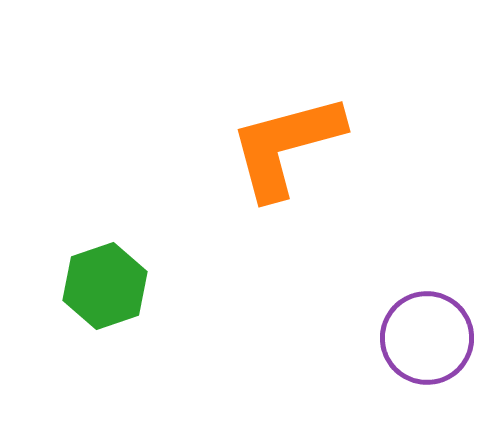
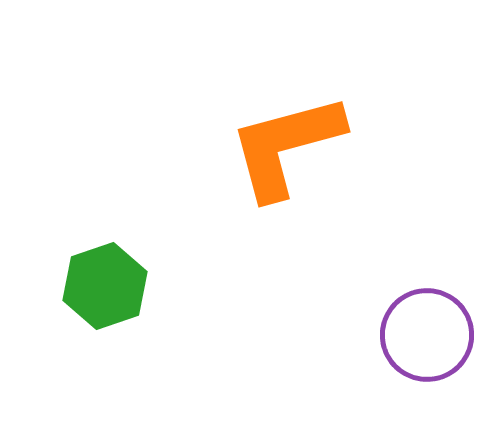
purple circle: moved 3 px up
